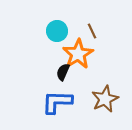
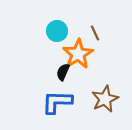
brown line: moved 3 px right, 2 px down
